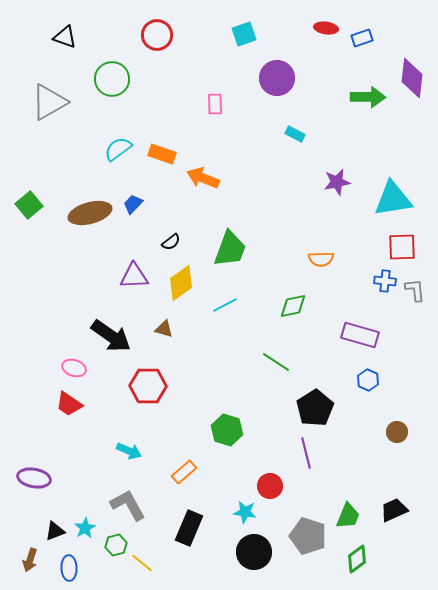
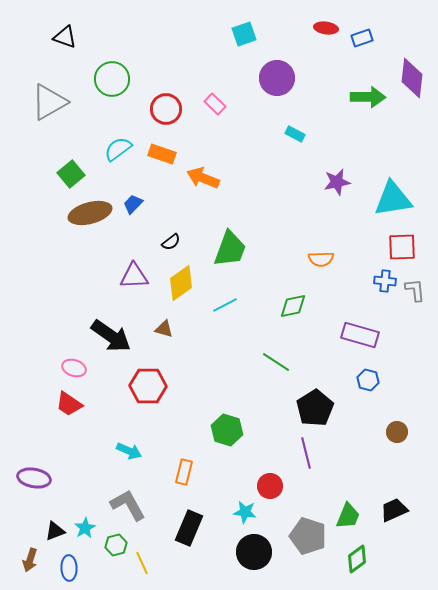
red circle at (157, 35): moved 9 px right, 74 px down
pink rectangle at (215, 104): rotated 45 degrees counterclockwise
green square at (29, 205): moved 42 px right, 31 px up
blue hexagon at (368, 380): rotated 10 degrees counterclockwise
orange rectangle at (184, 472): rotated 35 degrees counterclockwise
yellow line at (142, 563): rotated 25 degrees clockwise
